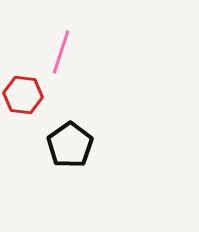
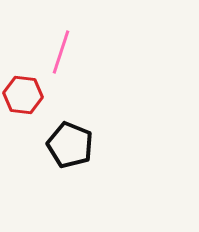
black pentagon: rotated 15 degrees counterclockwise
